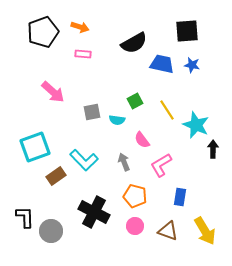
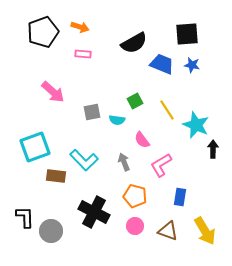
black square: moved 3 px down
blue trapezoid: rotated 10 degrees clockwise
brown rectangle: rotated 42 degrees clockwise
